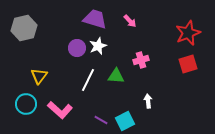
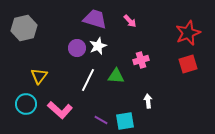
cyan square: rotated 18 degrees clockwise
